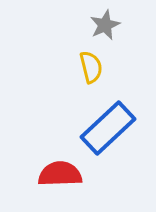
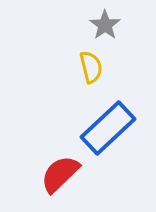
gray star: rotated 12 degrees counterclockwise
red semicircle: rotated 42 degrees counterclockwise
